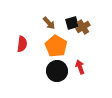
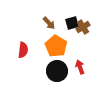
red semicircle: moved 1 px right, 6 px down
